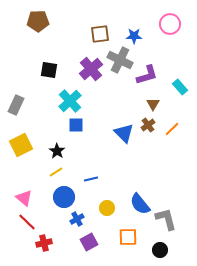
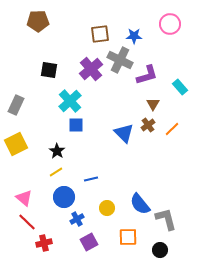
yellow square: moved 5 px left, 1 px up
